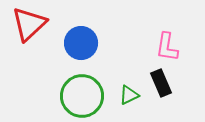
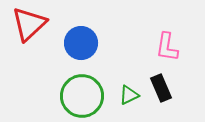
black rectangle: moved 5 px down
